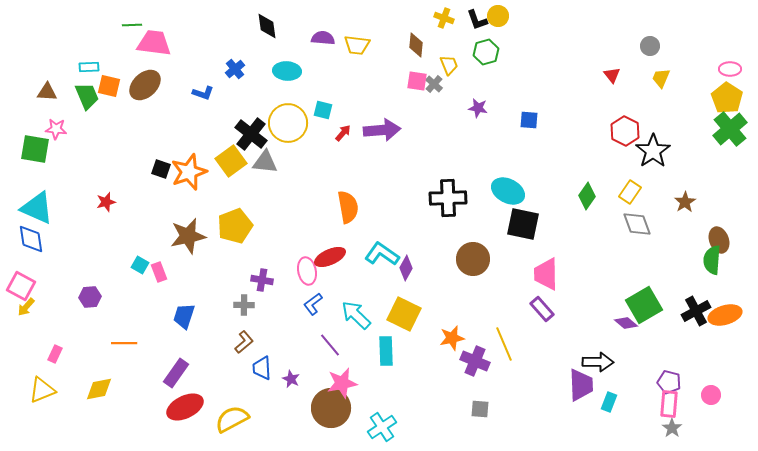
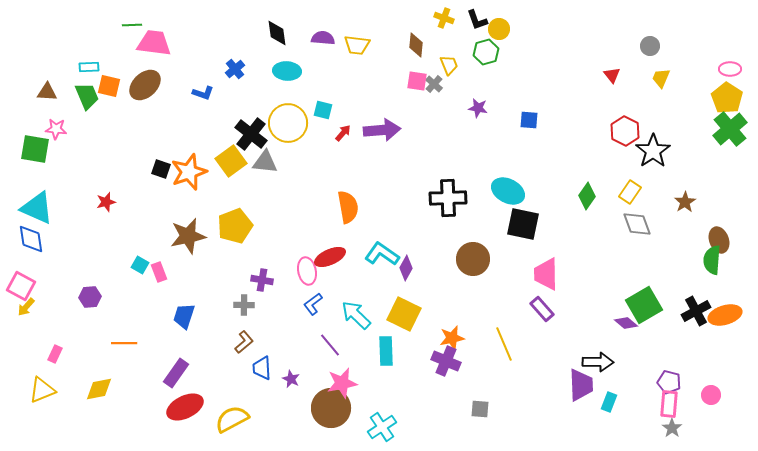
yellow circle at (498, 16): moved 1 px right, 13 px down
black diamond at (267, 26): moved 10 px right, 7 px down
purple cross at (475, 361): moved 29 px left
